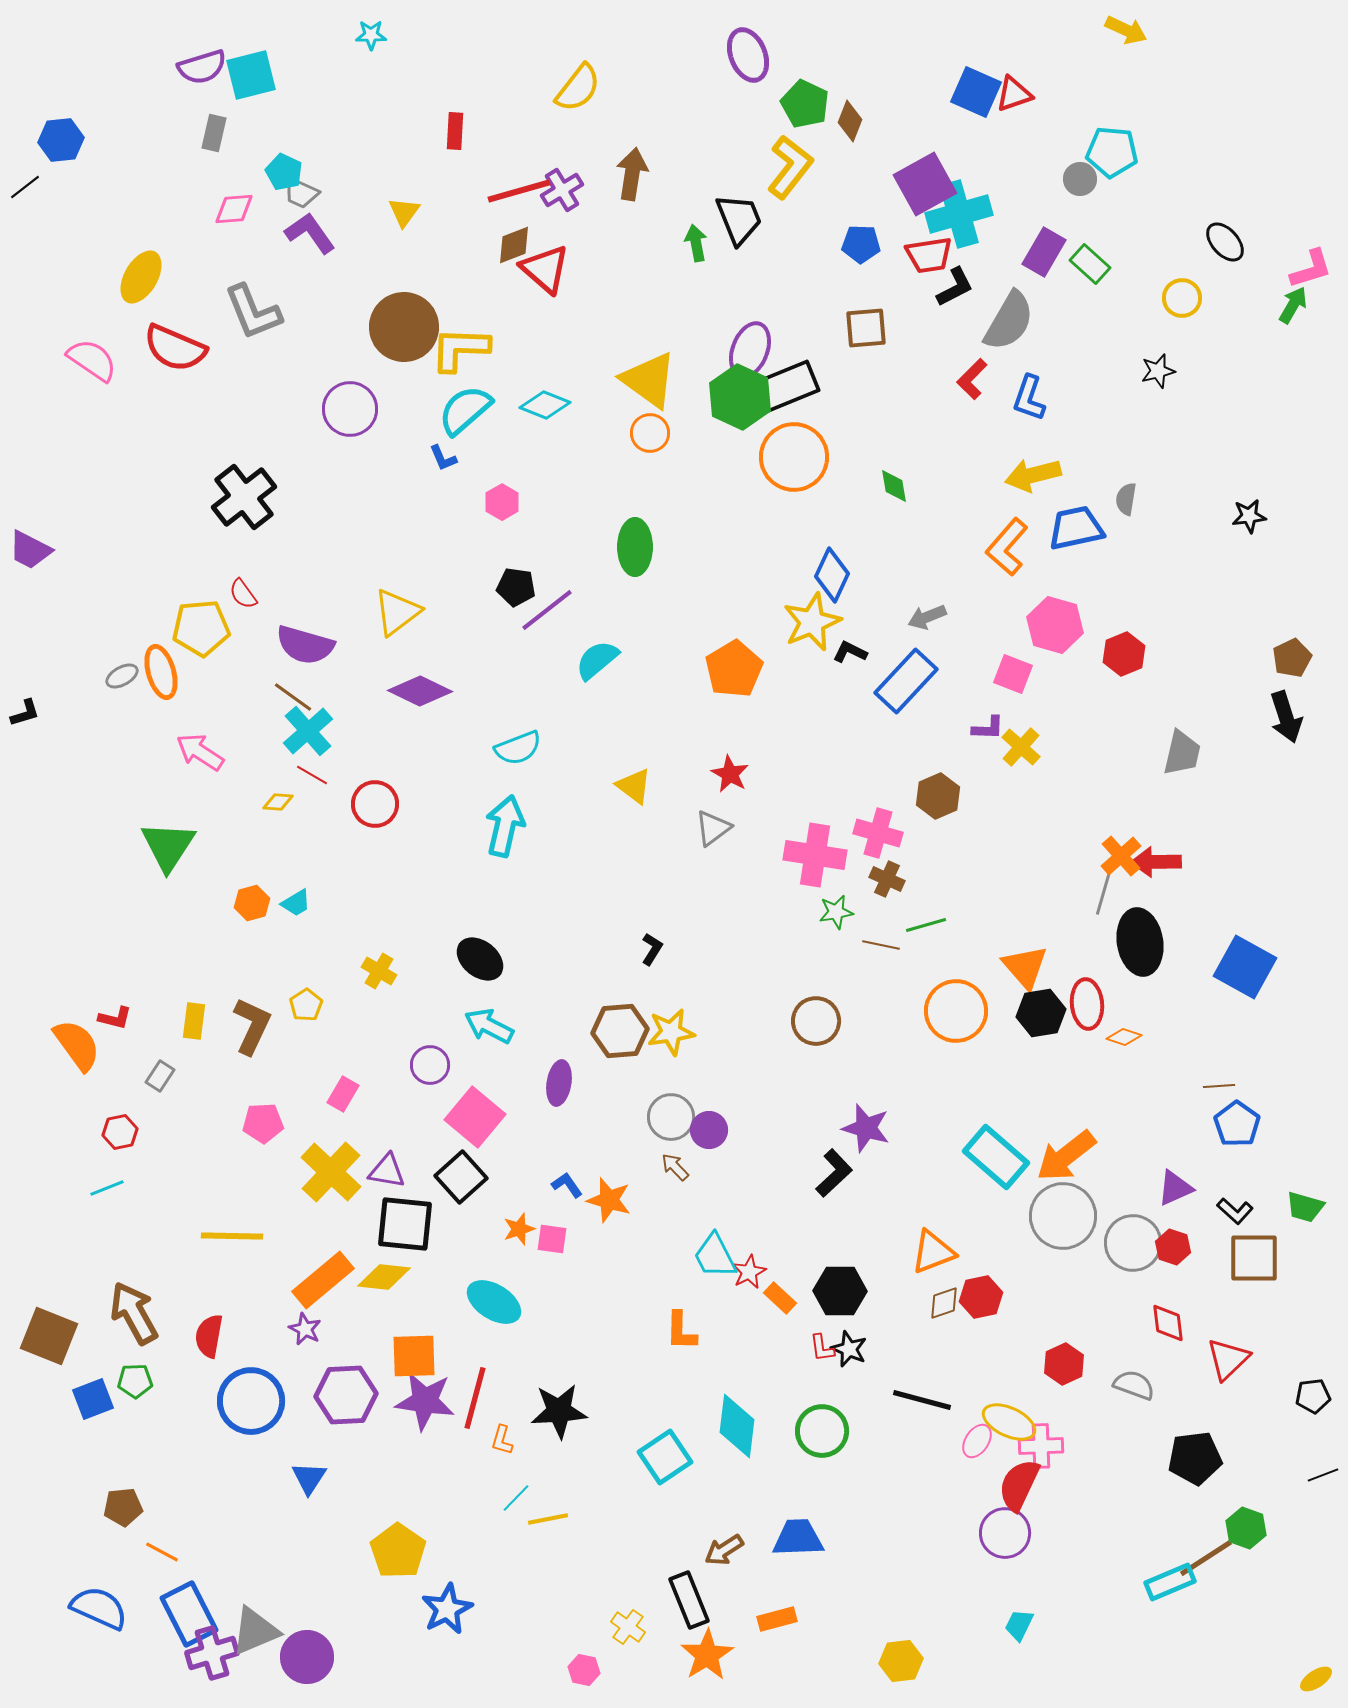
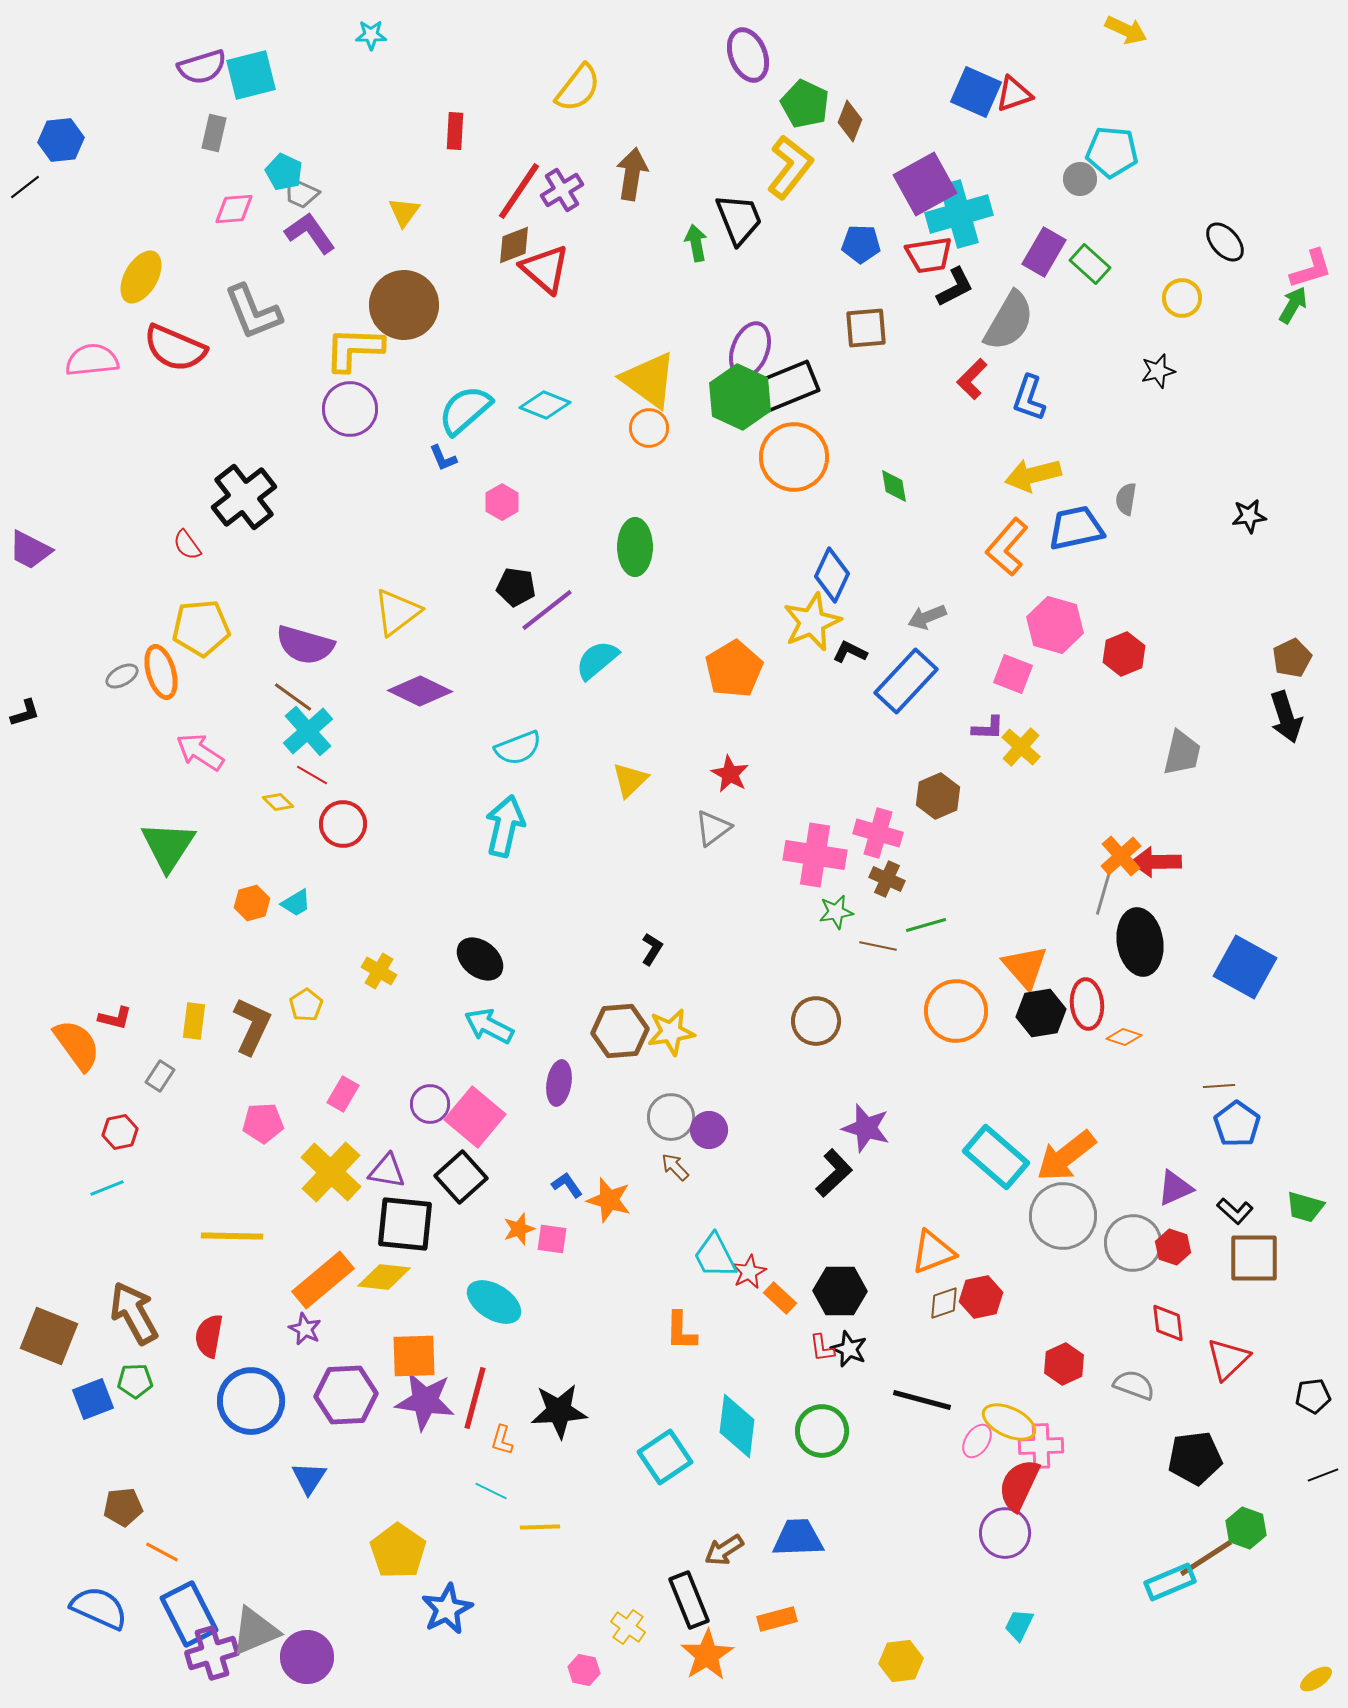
red line at (519, 191): rotated 40 degrees counterclockwise
brown circle at (404, 327): moved 22 px up
yellow L-shape at (460, 349): moved 106 px left
pink semicircle at (92, 360): rotated 40 degrees counterclockwise
orange circle at (650, 433): moved 1 px left, 5 px up
red semicircle at (243, 594): moved 56 px left, 49 px up
yellow triangle at (634, 786): moved 4 px left, 6 px up; rotated 39 degrees clockwise
yellow diamond at (278, 802): rotated 40 degrees clockwise
red circle at (375, 804): moved 32 px left, 20 px down
brown line at (881, 945): moved 3 px left, 1 px down
purple circle at (430, 1065): moved 39 px down
cyan line at (516, 1498): moved 25 px left, 7 px up; rotated 72 degrees clockwise
yellow line at (548, 1519): moved 8 px left, 8 px down; rotated 9 degrees clockwise
